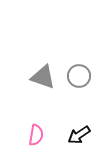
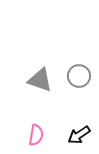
gray triangle: moved 3 px left, 3 px down
